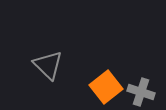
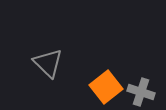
gray triangle: moved 2 px up
